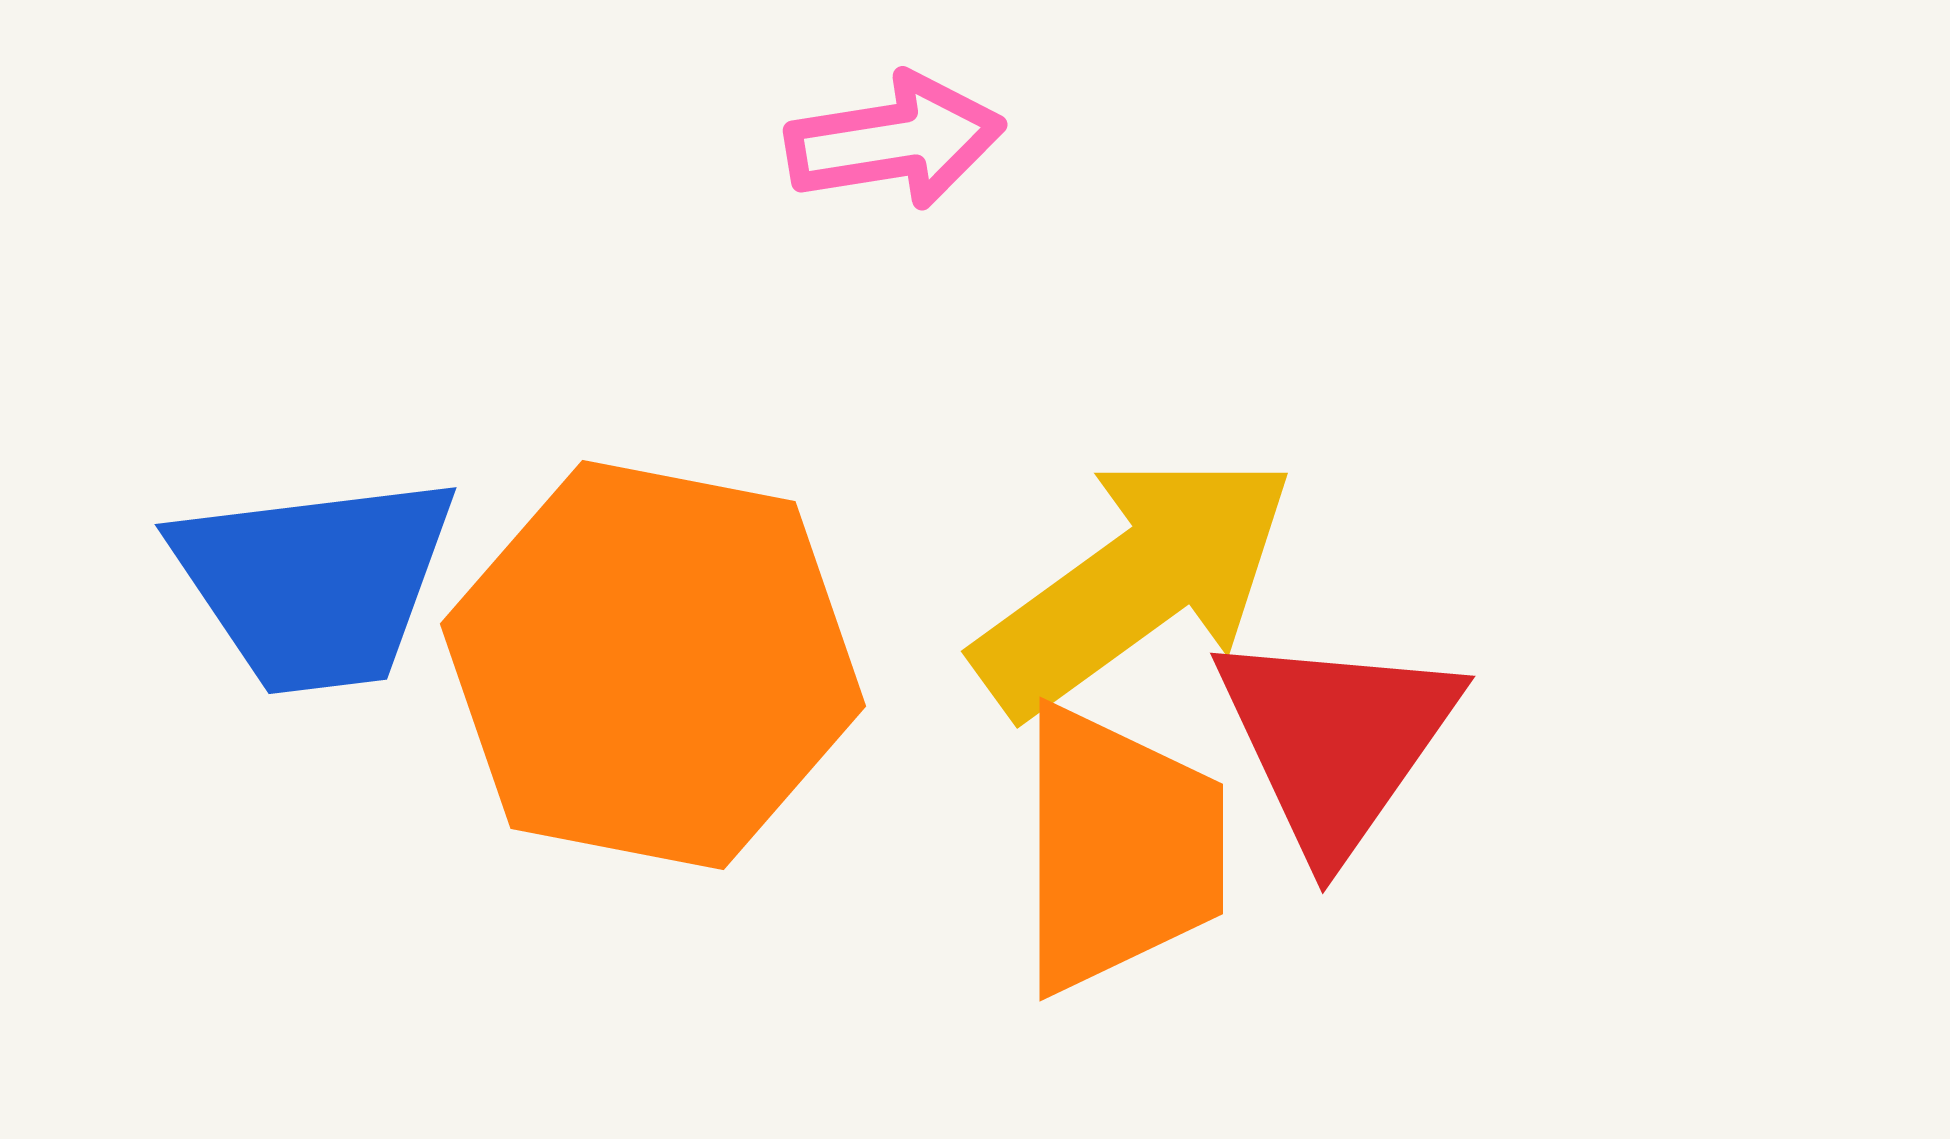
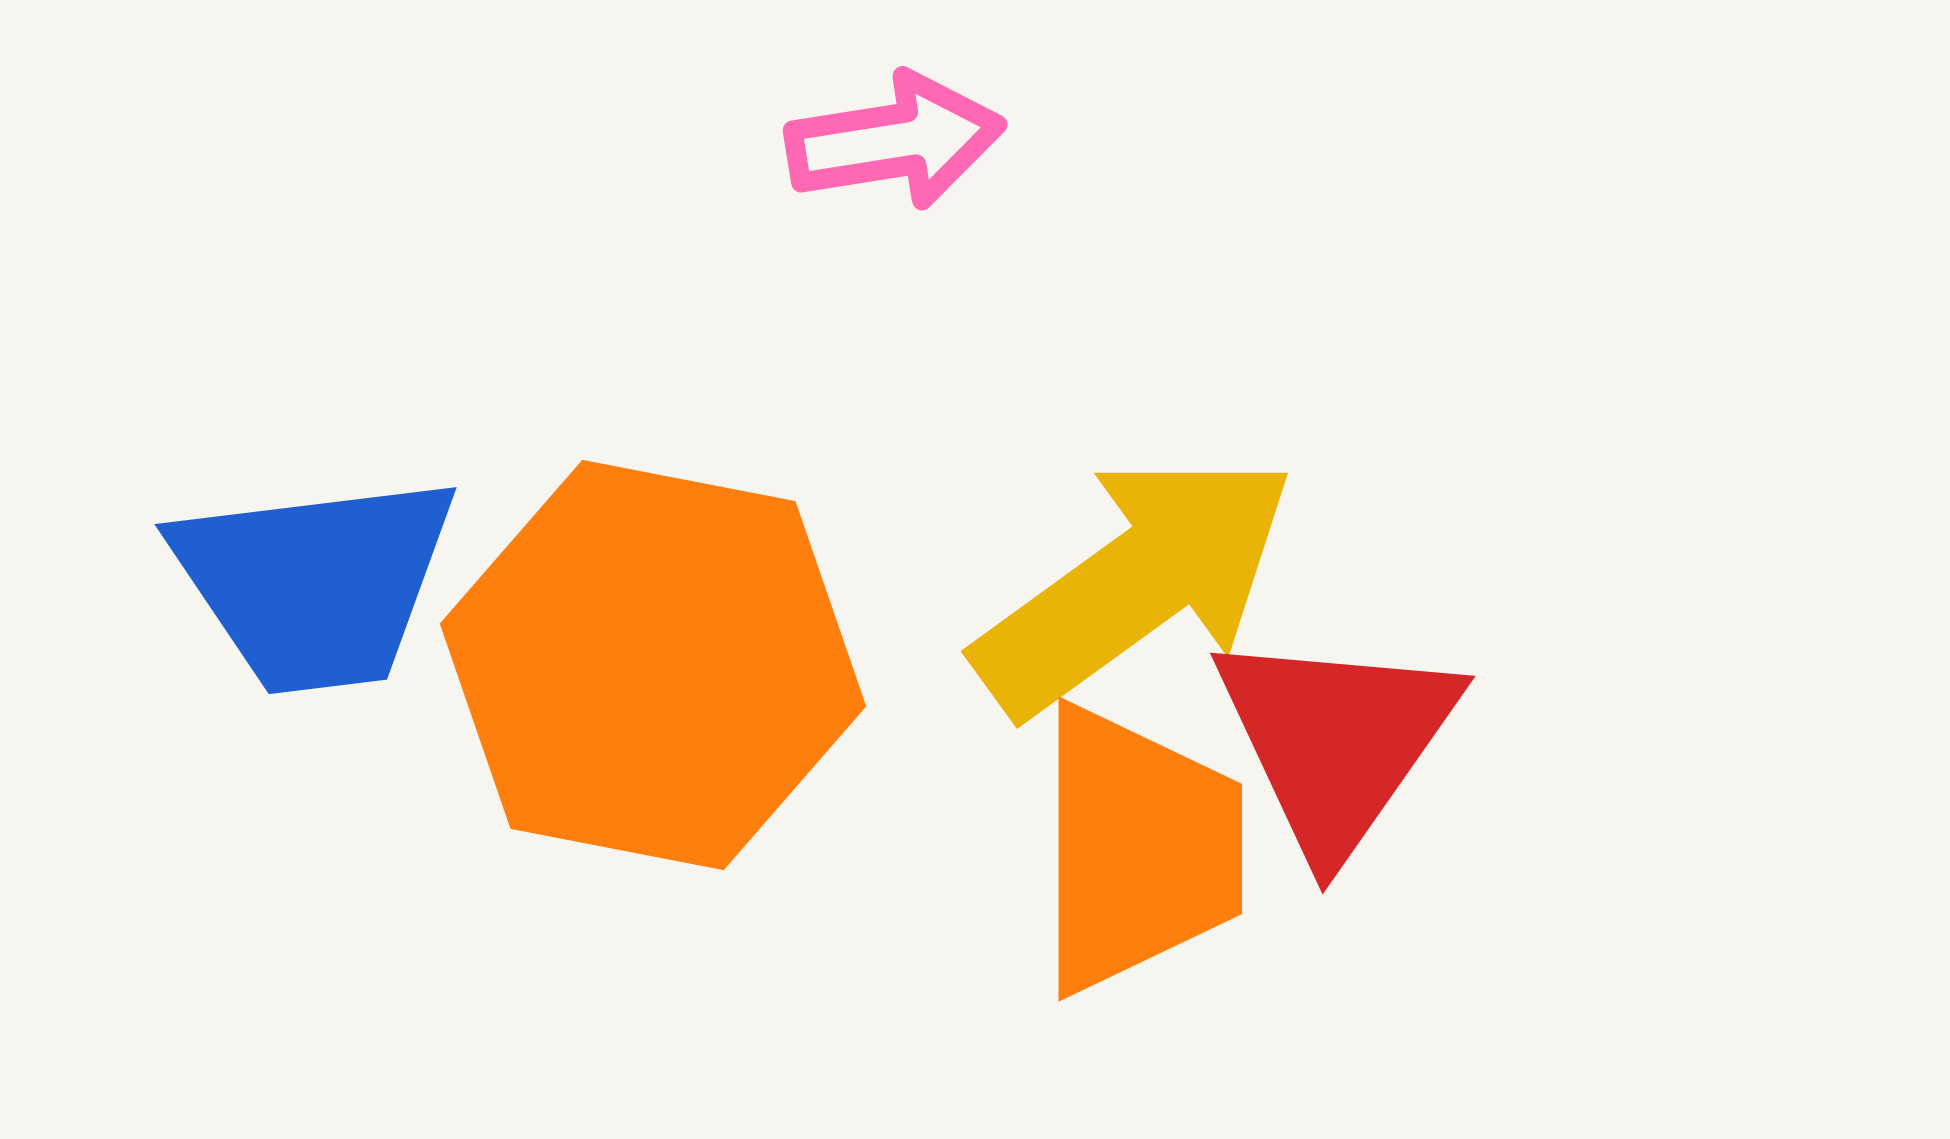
orange trapezoid: moved 19 px right
